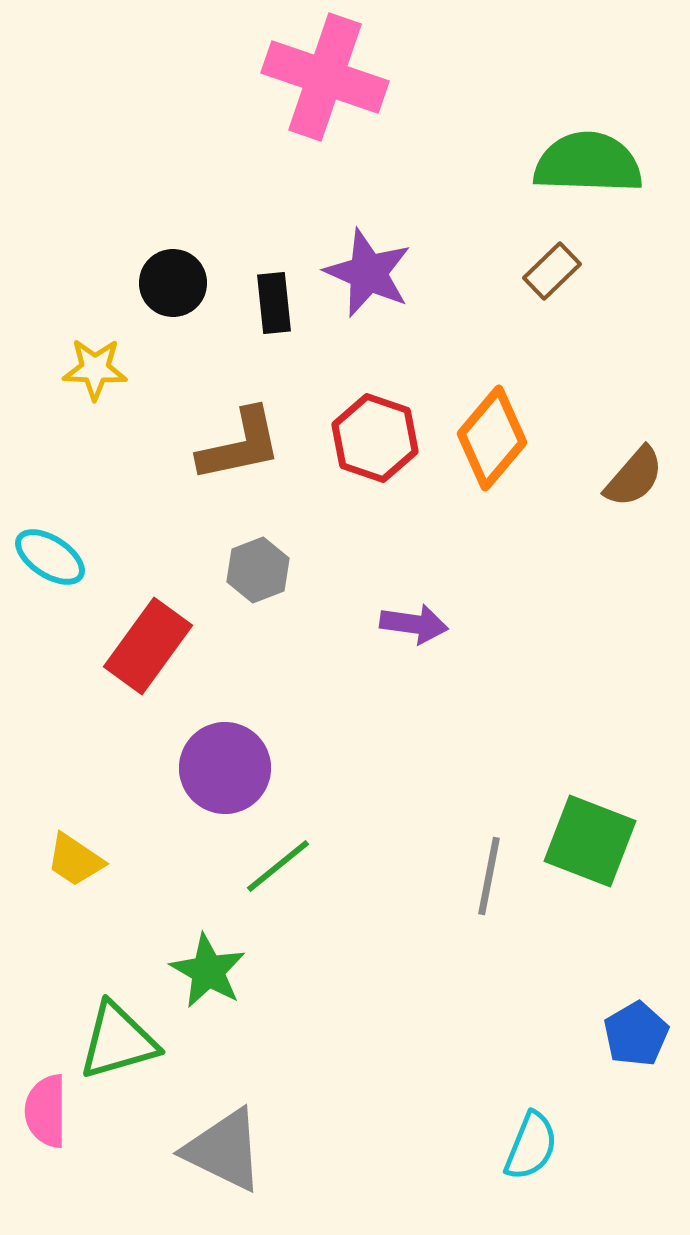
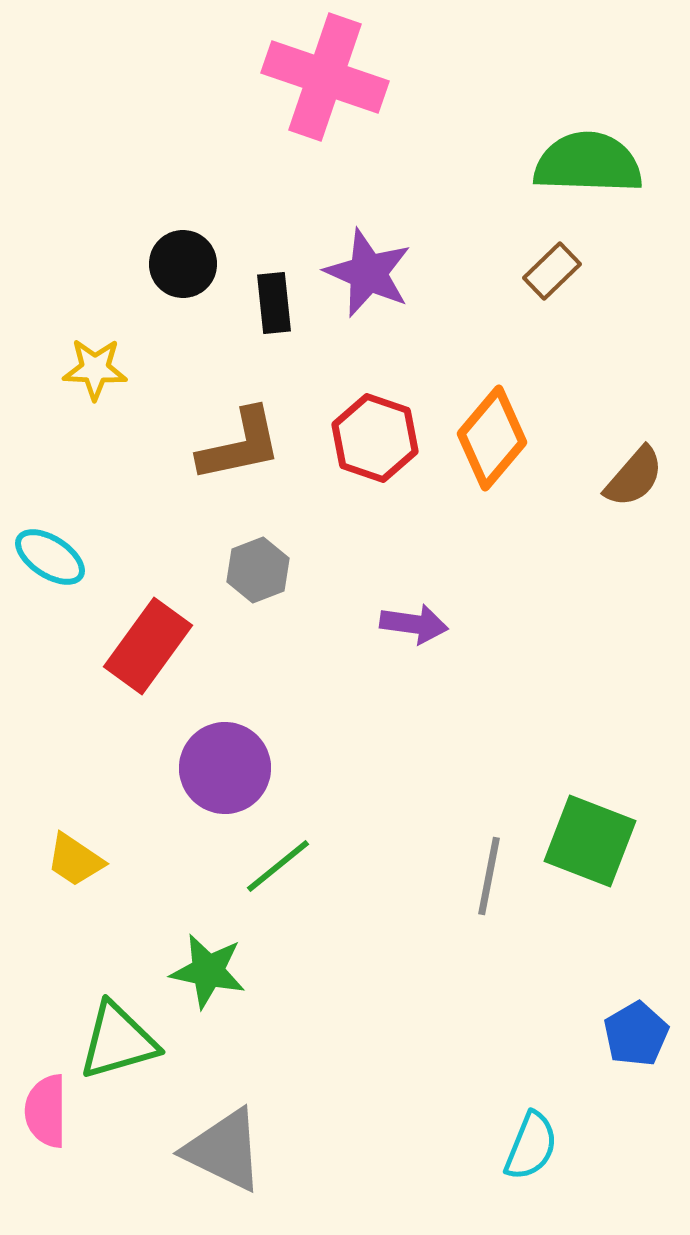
black circle: moved 10 px right, 19 px up
green star: rotated 18 degrees counterclockwise
